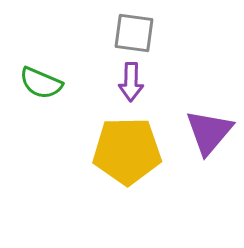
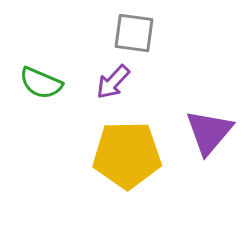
purple arrow: moved 18 px left; rotated 42 degrees clockwise
yellow pentagon: moved 4 px down
